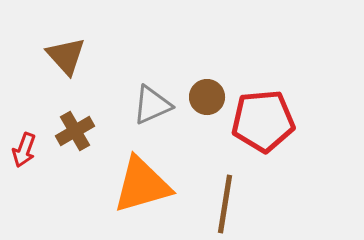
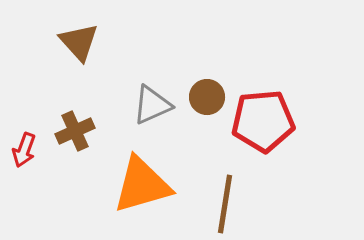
brown triangle: moved 13 px right, 14 px up
brown cross: rotated 6 degrees clockwise
